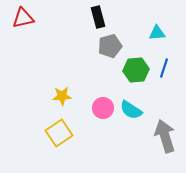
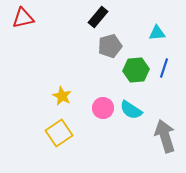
black rectangle: rotated 55 degrees clockwise
yellow star: rotated 30 degrees clockwise
